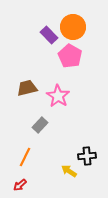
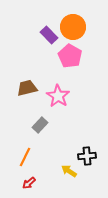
red arrow: moved 9 px right, 2 px up
